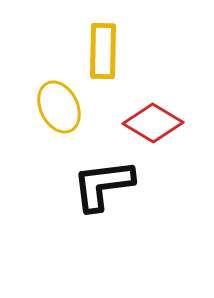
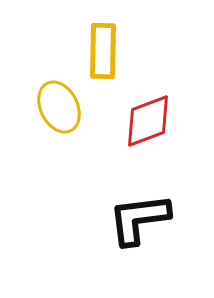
red diamond: moved 5 px left, 2 px up; rotated 52 degrees counterclockwise
black L-shape: moved 36 px right, 34 px down
